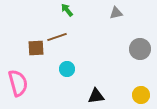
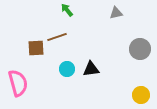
black triangle: moved 5 px left, 27 px up
